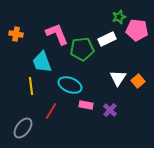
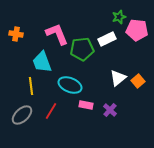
white triangle: rotated 18 degrees clockwise
gray ellipse: moved 1 px left, 13 px up; rotated 10 degrees clockwise
